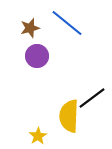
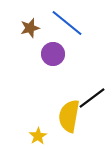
purple circle: moved 16 px right, 2 px up
yellow semicircle: rotated 8 degrees clockwise
